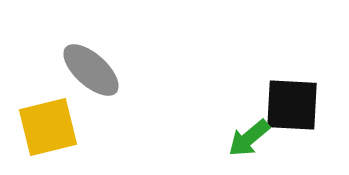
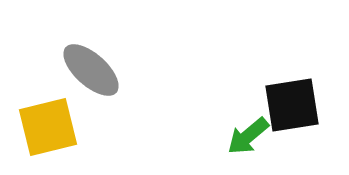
black square: rotated 12 degrees counterclockwise
green arrow: moved 1 px left, 2 px up
